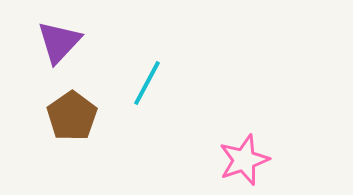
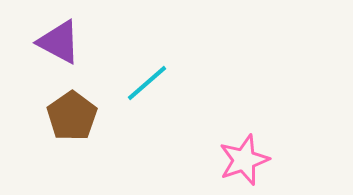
purple triangle: rotated 45 degrees counterclockwise
cyan line: rotated 21 degrees clockwise
